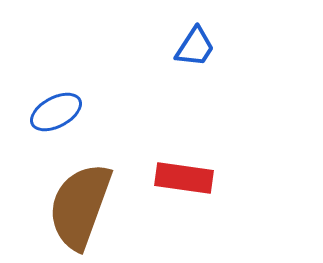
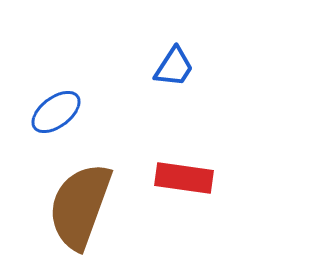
blue trapezoid: moved 21 px left, 20 px down
blue ellipse: rotated 9 degrees counterclockwise
